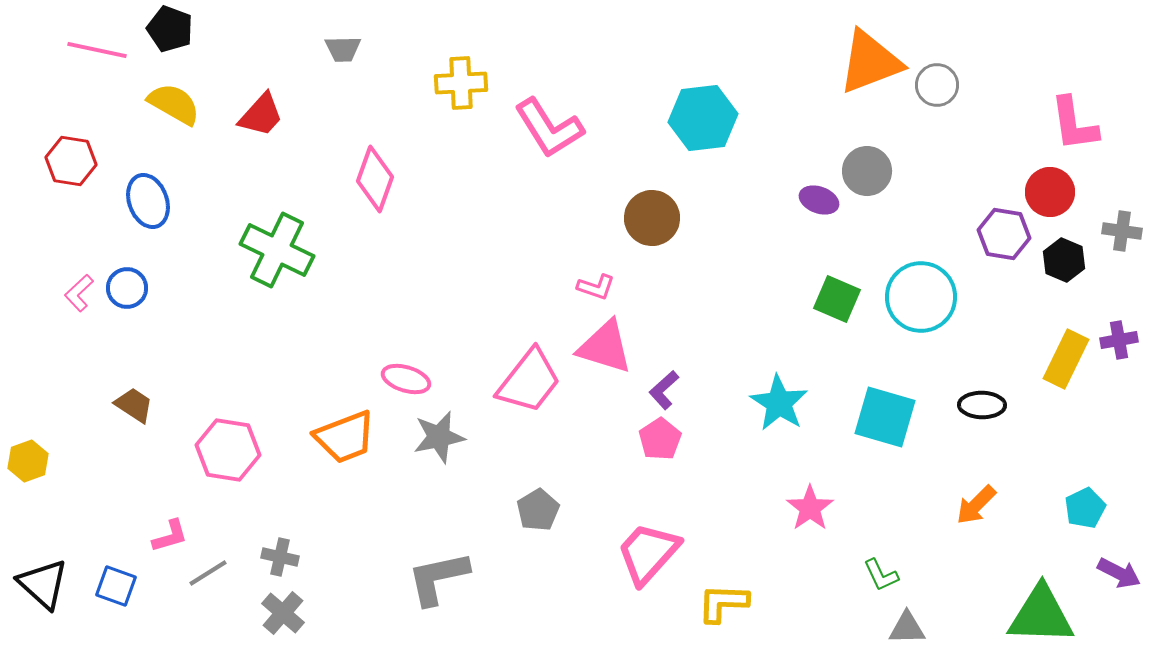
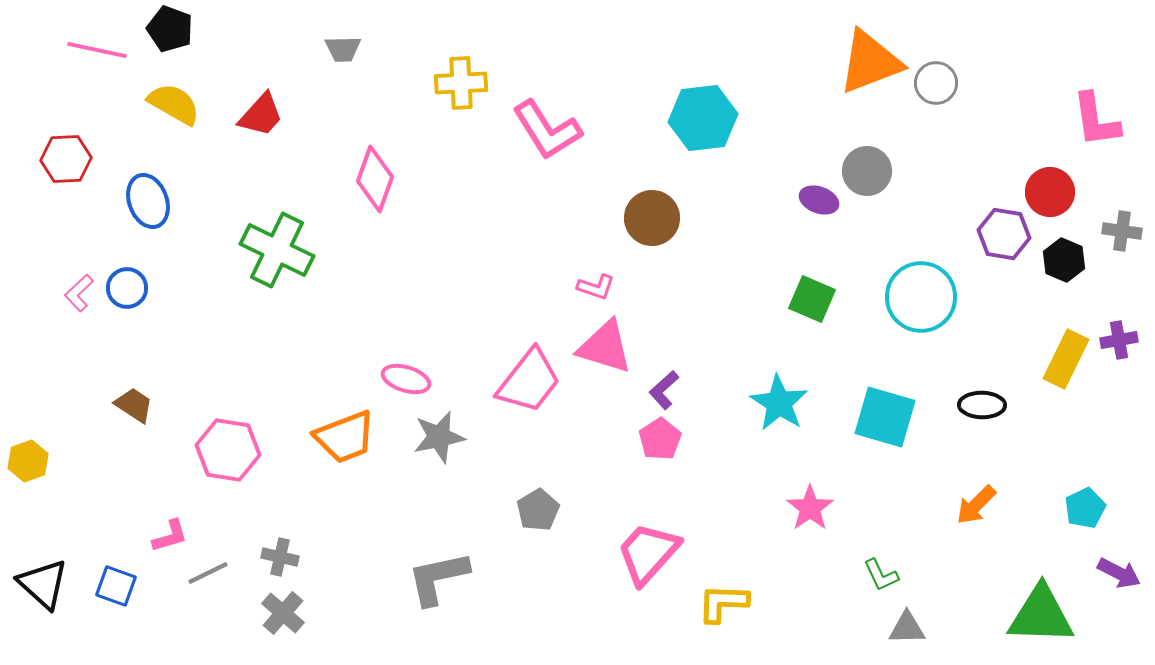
gray circle at (937, 85): moved 1 px left, 2 px up
pink L-shape at (1074, 124): moved 22 px right, 4 px up
pink L-shape at (549, 128): moved 2 px left, 2 px down
red hexagon at (71, 161): moved 5 px left, 2 px up; rotated 12 degrees counterclockwise
green square at (837, 299): moved 25 px left
gray line at (208, 573): rotated 6 degrees clockwise
